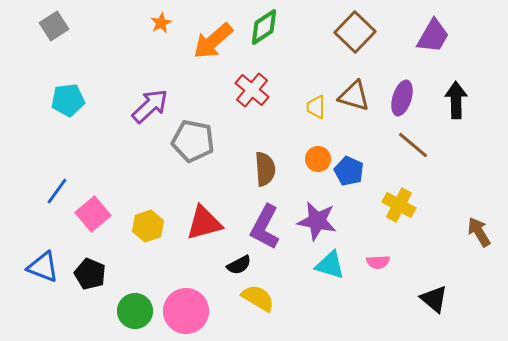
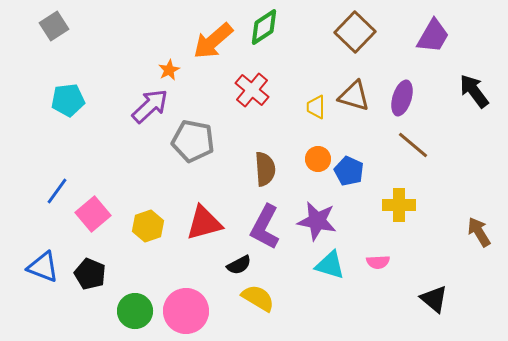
orange star: moved 8 px right, 47 px down
black arrow: moved 18 px right, 9 px up; rotated 36 degrees counterclockwise
yellow cross: rotated 28 degrees counterclockwise
